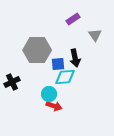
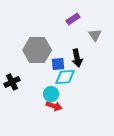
black arrow: moved 2 px right
cyan circle: moved 2 px right
